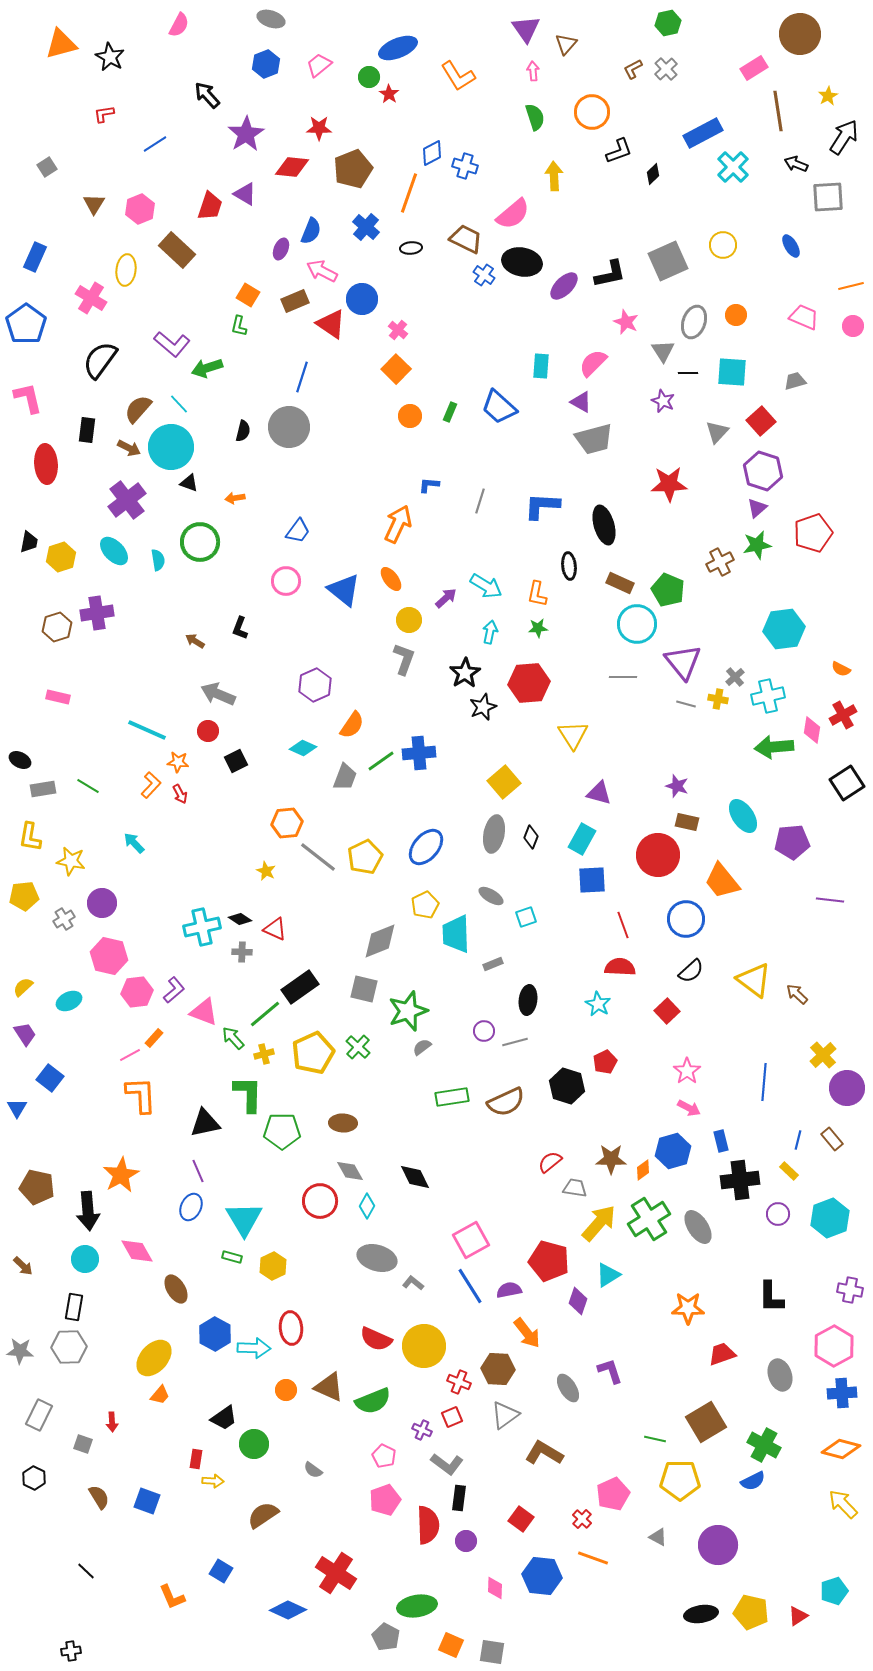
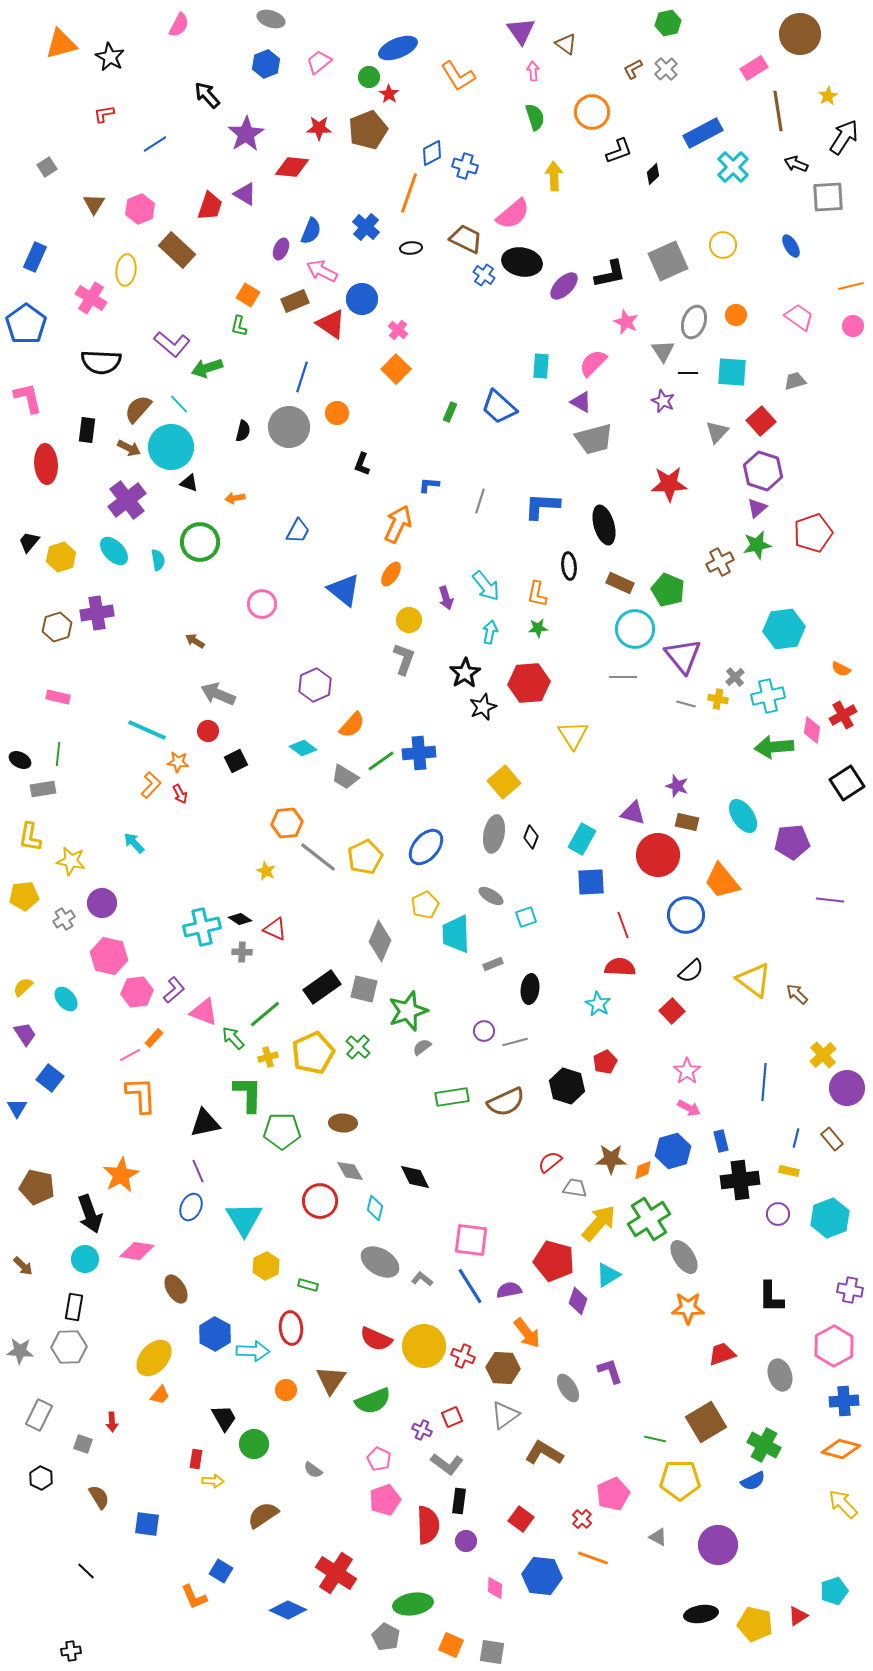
purple triangle at (526, 29): moved 5 px left, 2 px down
brown triangle at (566, 44): rotated 35 degrees counterclockwise
pink trapezoid at (319, 65): moved 3 px up
brown pentagon at (353, 169): moved 15 px right, 39 px up
pink trapezoid at (804, 317): moved 5 px left; rotated 12 degrees clockwise
black semicircle at (100, 360): moved 1 px right, 2 px down; rotated 123 degrees counterclockwise
orange circle at (410, 416): moved 73 px left, 3 px up
blue trapezoid at (298, 531): rotated 8 degrees counterclockwise
black trapezoid at (29, 542): rotated 150 degrees counterclockwise
orange ellipse at (391, 579): moved 5 px up; rotated 70 degrees clockwise
pink circle at (286, 581): moved 24 px left, 23 px down
cyan arrow at (486, 586): rotated 20 degrees clockwise
purple arrow at (446, 598): rotated 115 degrees clockwise
cyan circle at (637, 624): moved 2 px left, 5 px down
black L-shape at (240, 628): moved 122 px right, 164 px up
purple triangle at (683, 662): moved 6 px up
orange semicircle at (352, 725): rotated 8 degrees clockwise
cyan diamond at (303, 748): rotated 12 degrees clockwise
gray trapezoid at (345, 777): rotated 100 degrees clockwise
green line at (88, 786): moved 30 px left, 32 px up; rotated 65 degrees clockwise
purple triangle at (599, 793): moved 34 px right, 20 px down
blue square at (592, 880): moved 1 px left, 2 px down
blue circle at (686, 919): moved 4 px up
gray diamond at (380, 941): rotated 45 degrees counterclockwise
black rectangle at (300, 987): moved 22 px right
black ellipse at (528, 1000): moved 2 px right, 11 px up
cyan ellipse at (69, 1001): moved 3 px left, 2 px up; rotated 75 degrees clockwise
red square at (667, 1011): moved 5 px right
yellow cross at (264, 1054): moved 4 px right, 3 px down
blue line at (798, 1140): moved 2 px left, 2 px up
orange diamond at (643, 1170): rotated 15 degrees clockwise
yellow rectangle at (789, 1171): rotated 30 degrees counterclockwise
cyan diamond at (367, 1206): moved 8 px right, 2 px down; rotated 15 degrees counterclockwise
black arrow at (88, 1211): moved 2 px right, 3 px down; rotated 15 degrees counterclockwise
gray ellipse at (698, 1227): moved 14 px left, 30 px down
pink square at (471, 1240): rotated 36 degrees clockwise
pink diamond at (137, 1251): rotated 52 degrees counterclockwise
green rectangle at (232, 1257): moved 76 px right, 28 px down
gray ellipse at (377, 1258): moved 3 px right, 4 px down; rotated 15 degrees clockwise
red pentagon at (549, 1261): moved 5 px right
yellow hexagon at (273, 1266): moved 7 px left
gray L-shape at (413, 1283): moved 9 px right, 4 px up
cyan arrow at (254, 1348): moved 1 px left, 3 px down
brown hexagon at (498, 1369): moved 5 px right, 1 px up
red cross at (459, 1382): moved 4 px right, 26 px up
brown triangle at (329, 1387): moved 2 px right, 7 px up; rotated 40 degrees clockwise
blue cross at (842, 1393): moved 2 px right, 8 px down
black trapezoid at (224, 1418): rotated 84 degrees counterclockwise
pink pentagon at (384, 1456): moved 5 px left, 3 px down
black hexagon at (34, 1478): moved 7 px right
black rectangle at (459, 1498): moved 3 px down
blue square at (147, 1501): moved 23 px down; rotated 12 degrees counterclockwise
orange L-shape at (172, 1597): moved 22 px right
green ellipse at (417, 1606): moved 4 px left, 2 px up
yellow pentagon at (751, 1612): moved 4 px right, 12 px down
